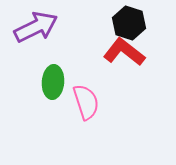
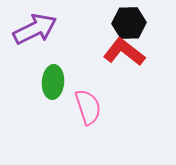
black hexagon: rotated 20 degrees counterclockwise
purple arrow: moved 1 px left, 2 px down
pink semicircle: moved 2 px right, 5 px down
